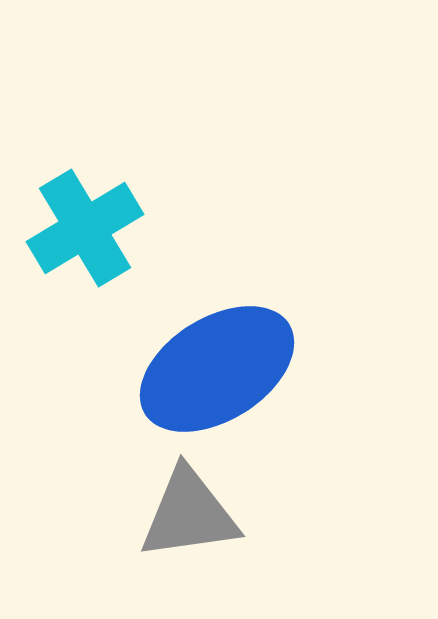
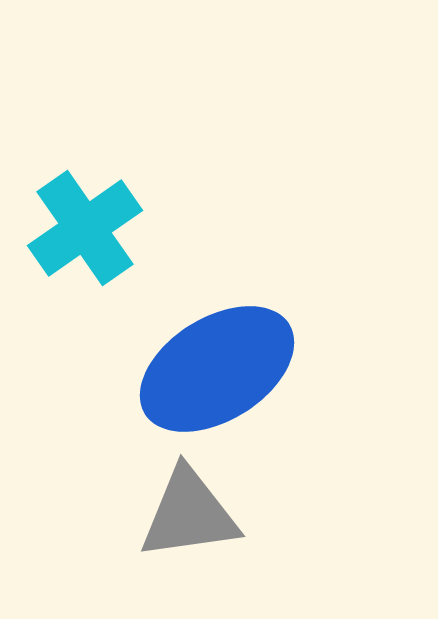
cyan cross: rotated 4 degrees counterclockwise
